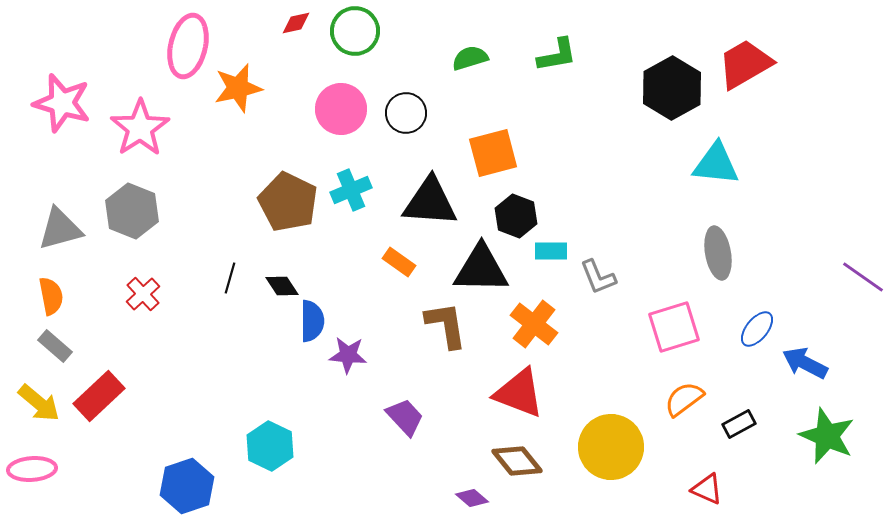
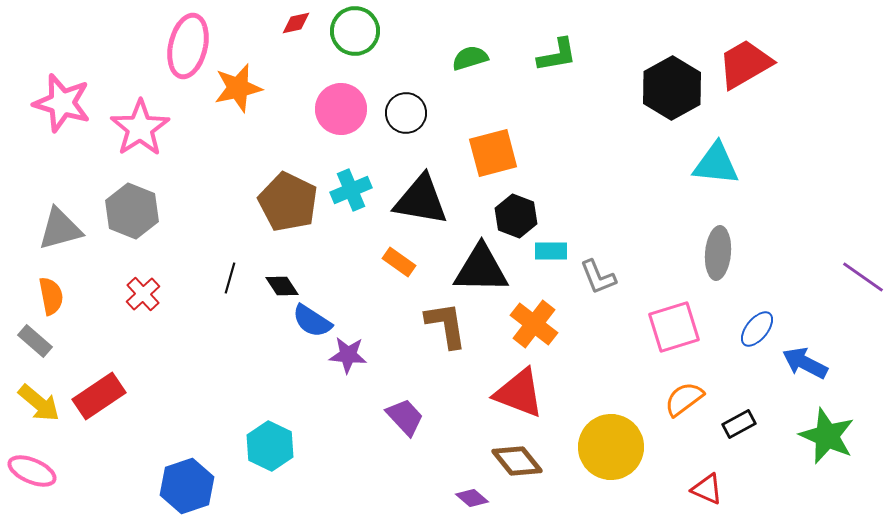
black triangle at (430, 202): moved 9 px left, 2 px up; rotated 6 degrees clockwise
gray ellipse at (718, 253): rotated 15 degrees clockwise
blue semicircle at (312, 321): rotated 123 degrees clockwise
gray rectangle at (55, 346): moved 20 px left, 5 px up
red rectangle at (99, 396): rotated 9 degrees clockwise
pink ellipse at (32, 469): moved 2 px down; rotated 27 degrees clockwise
